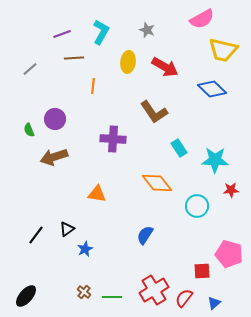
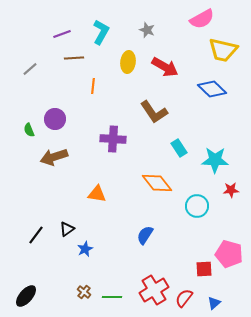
red square: moved 2 px right, 2 px up
